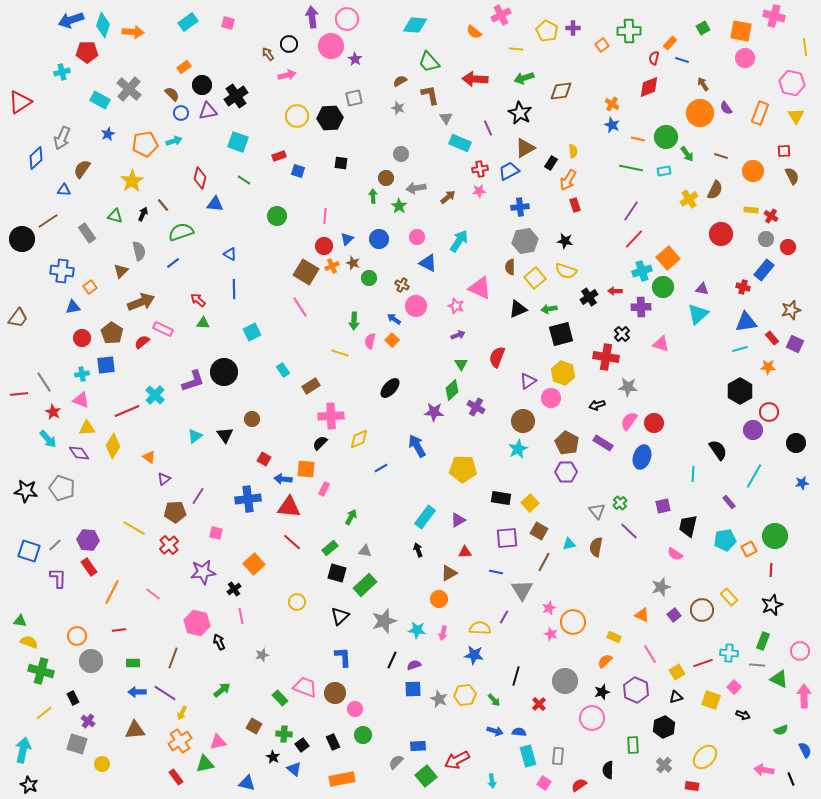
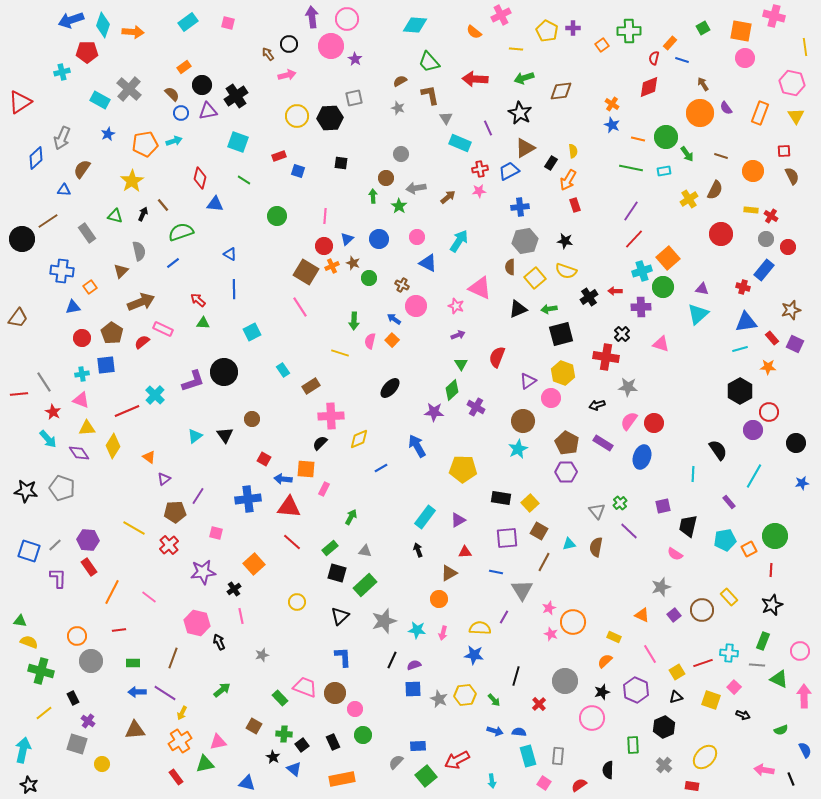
pink line at (153, 594): moved 4 px left, 3 px down
